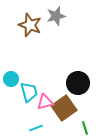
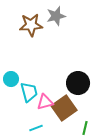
brown star: moved 1 px right; rotated 25 degrees counterclockwise
green line: rotated 32 degrees clockwise
